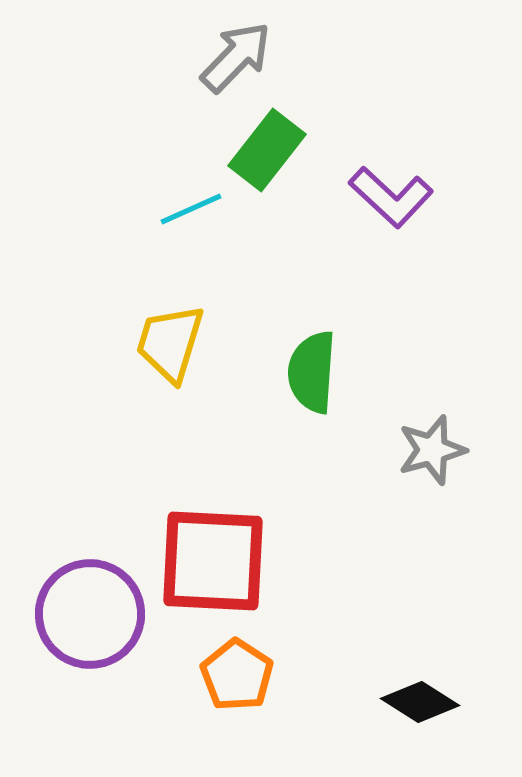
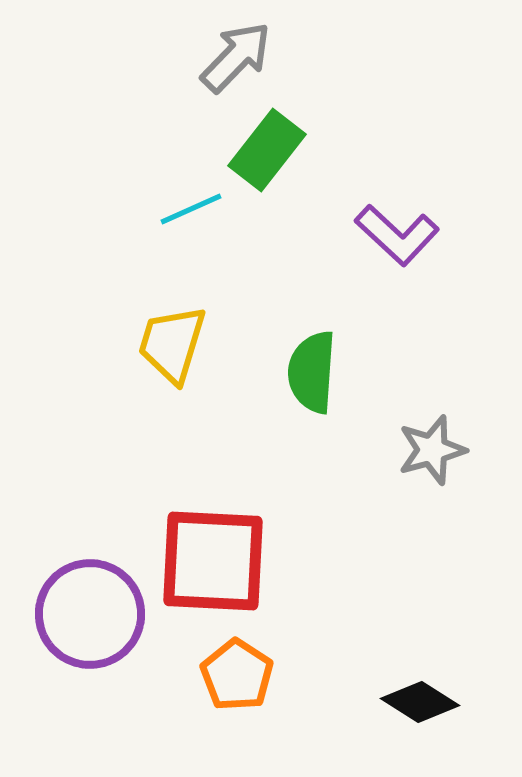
purple L-shape: moved 6 px right, 38 px down
yellow trapezoid: moved 2 px right, 1 px down
